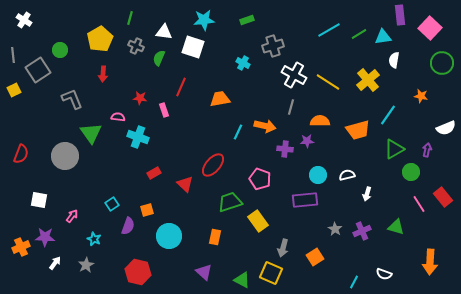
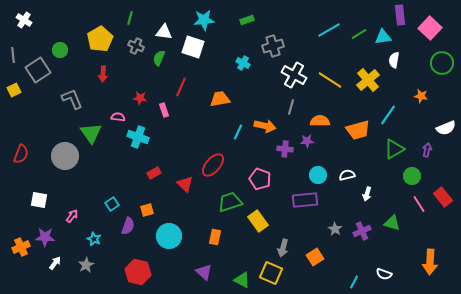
yellow line at (328, 82): moved 2 px right, 2 px up
green circle at (411, 172): moved 1 px right, 4 px down
green triangle at (396, 227): moved 4 px left, 4 px up
